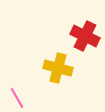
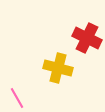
red cross: moved 2 px right, 2 px down
